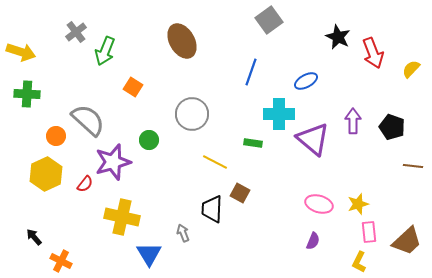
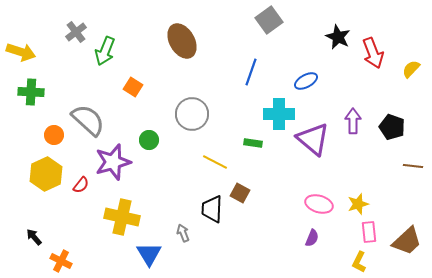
green cross: moved 4 px right, 2 px up
orange circle: moved 2 px left, 1 px up
red semicircle: moved 4 px left, 1 px down
purple semicircle: moved 1 px left, 3 px up
